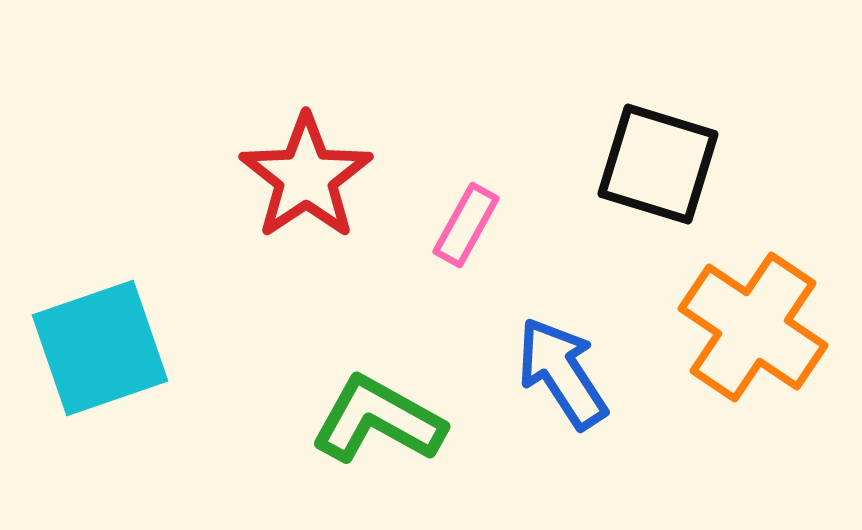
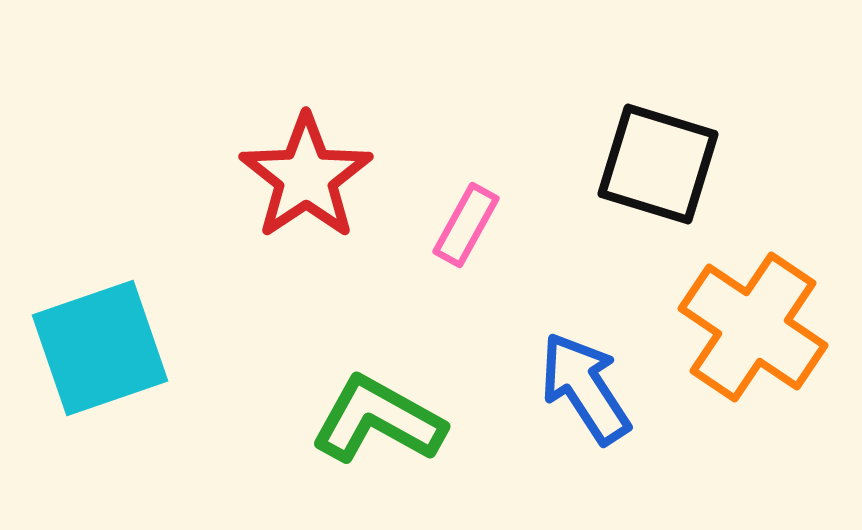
blue arrow: moved 23 px right, 15 px down
